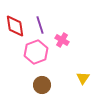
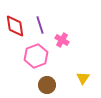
pink hexagon: moved 4 px down
brown circle: moved 5 px right
